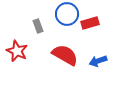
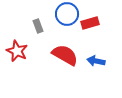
blue arrow: moved 2 px left; rotated 30 degrees clockwise
